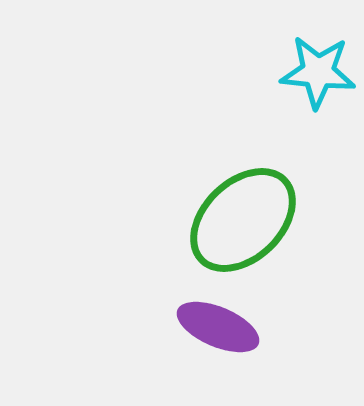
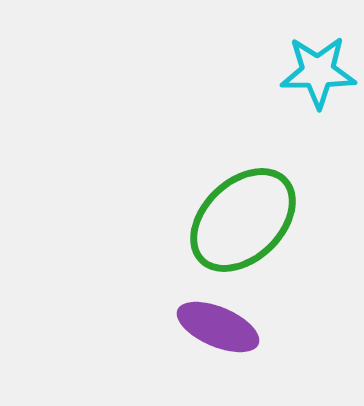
cyan star: rotated 6 degrees counterclockwise
